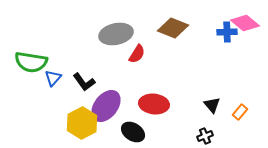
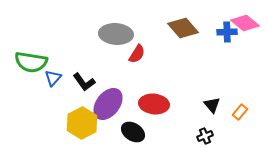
brown diamond: moved 10 px right; rotated 28 degrees clockwise
gray ellipse: rotated 16 degrees clockwise
purple ellipse: moved 2 px right, 2 px up
